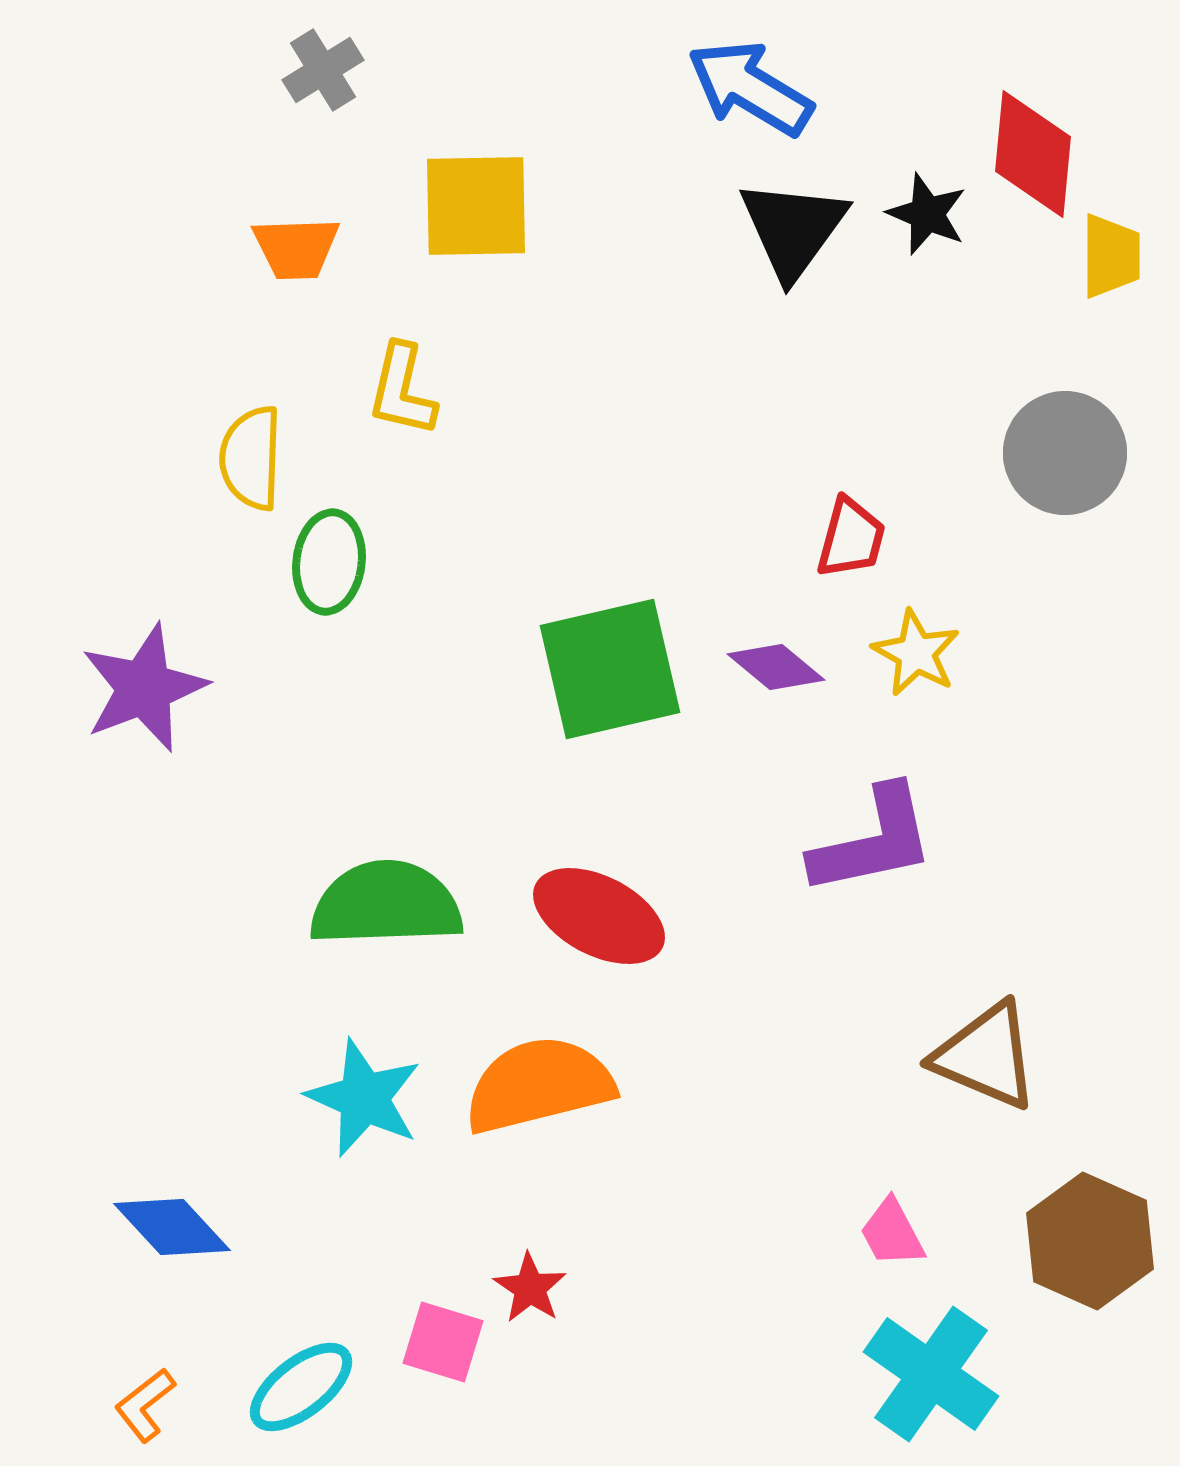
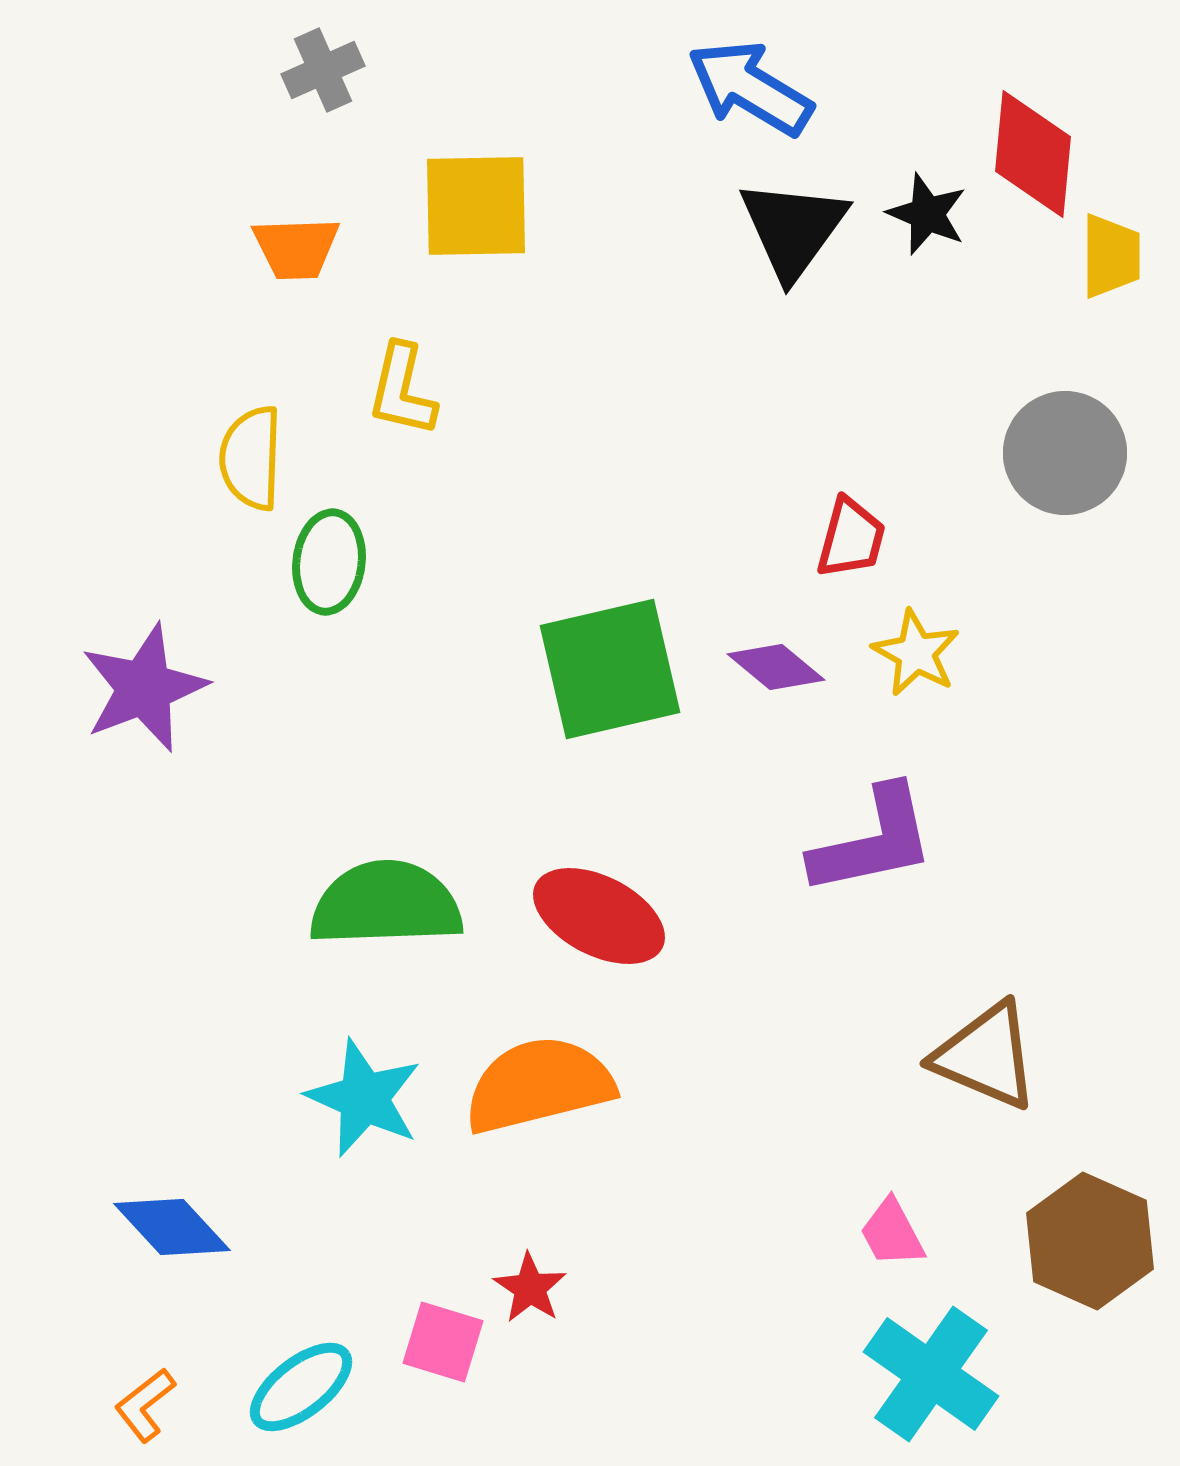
gray cross: rotated 8 degrees clockwise
